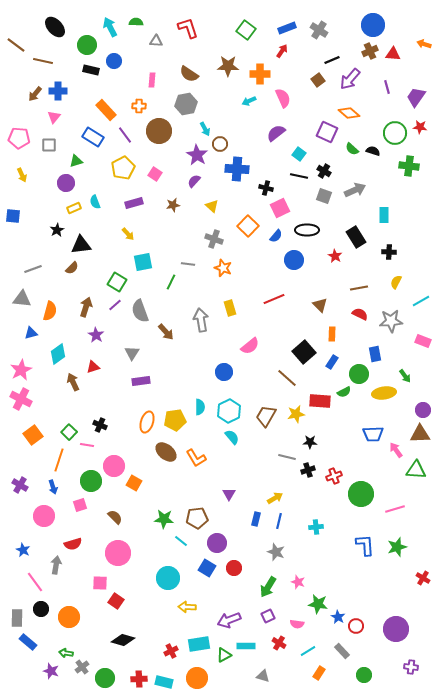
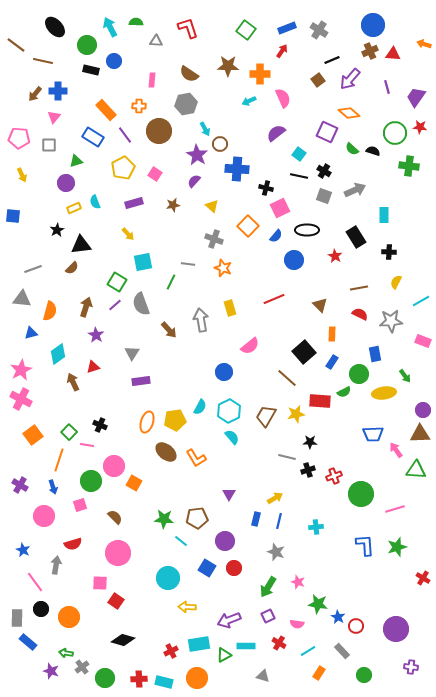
gray semicircle at (140, 311): moved 1 px right, 7 px up
brown arrow at (166, 332): moved 3 px right, 2 px up
cyan semicircle at (200, 407): rotated 28 degrees clockwise
purple circle at (217, 543): moved 8 px right, 2 px up
